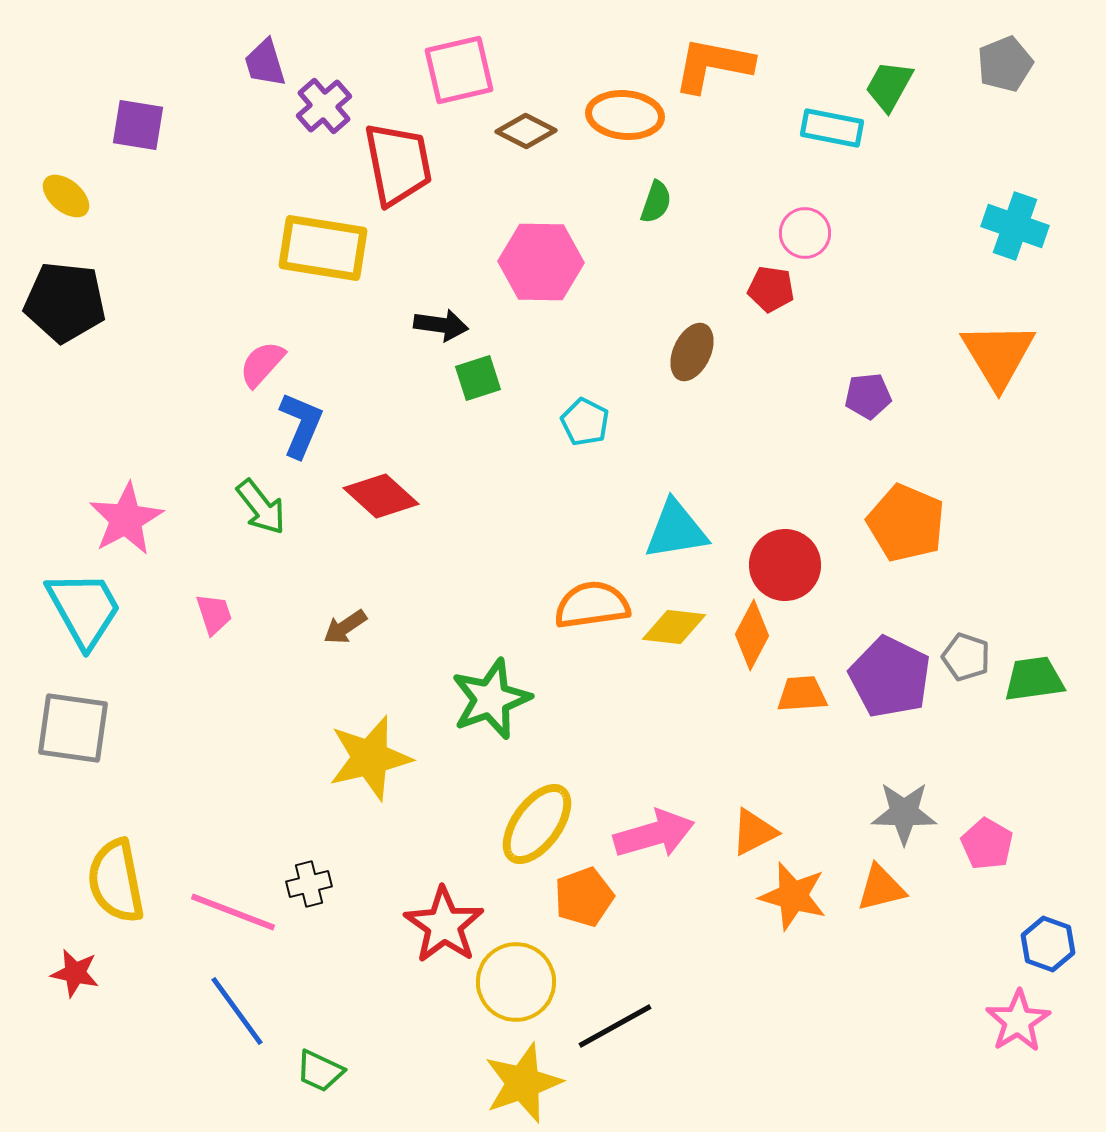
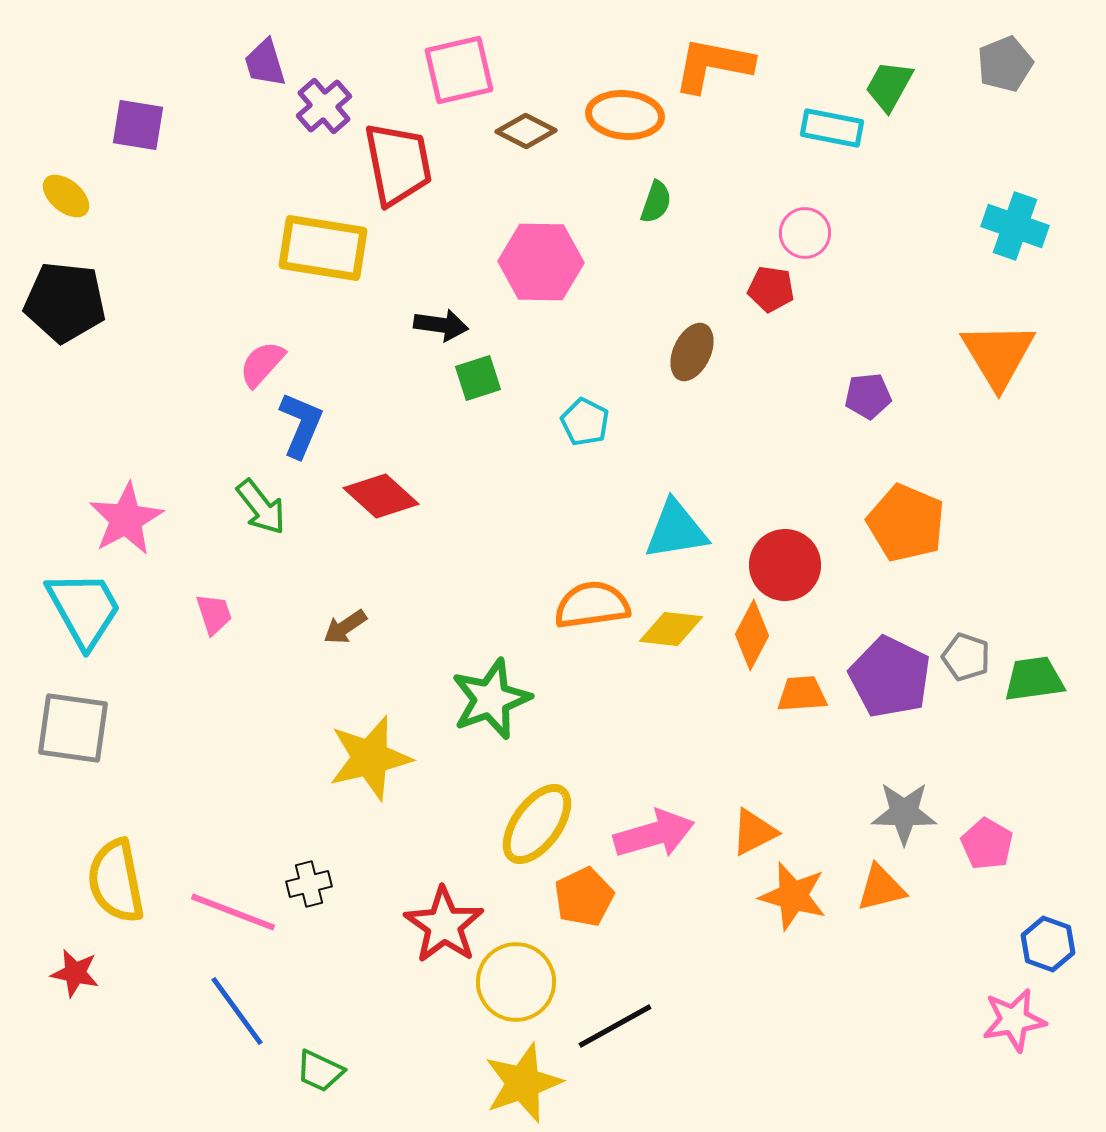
yellow diamond at (674, 627): moved 3 px left, 2 px down
orange pentagon at (584, 897): rotated 6 degrees counterclockwise
pink star at (1018, 1021): moved 4 px left, 1 px up; rotated 22 degrees clockwise
